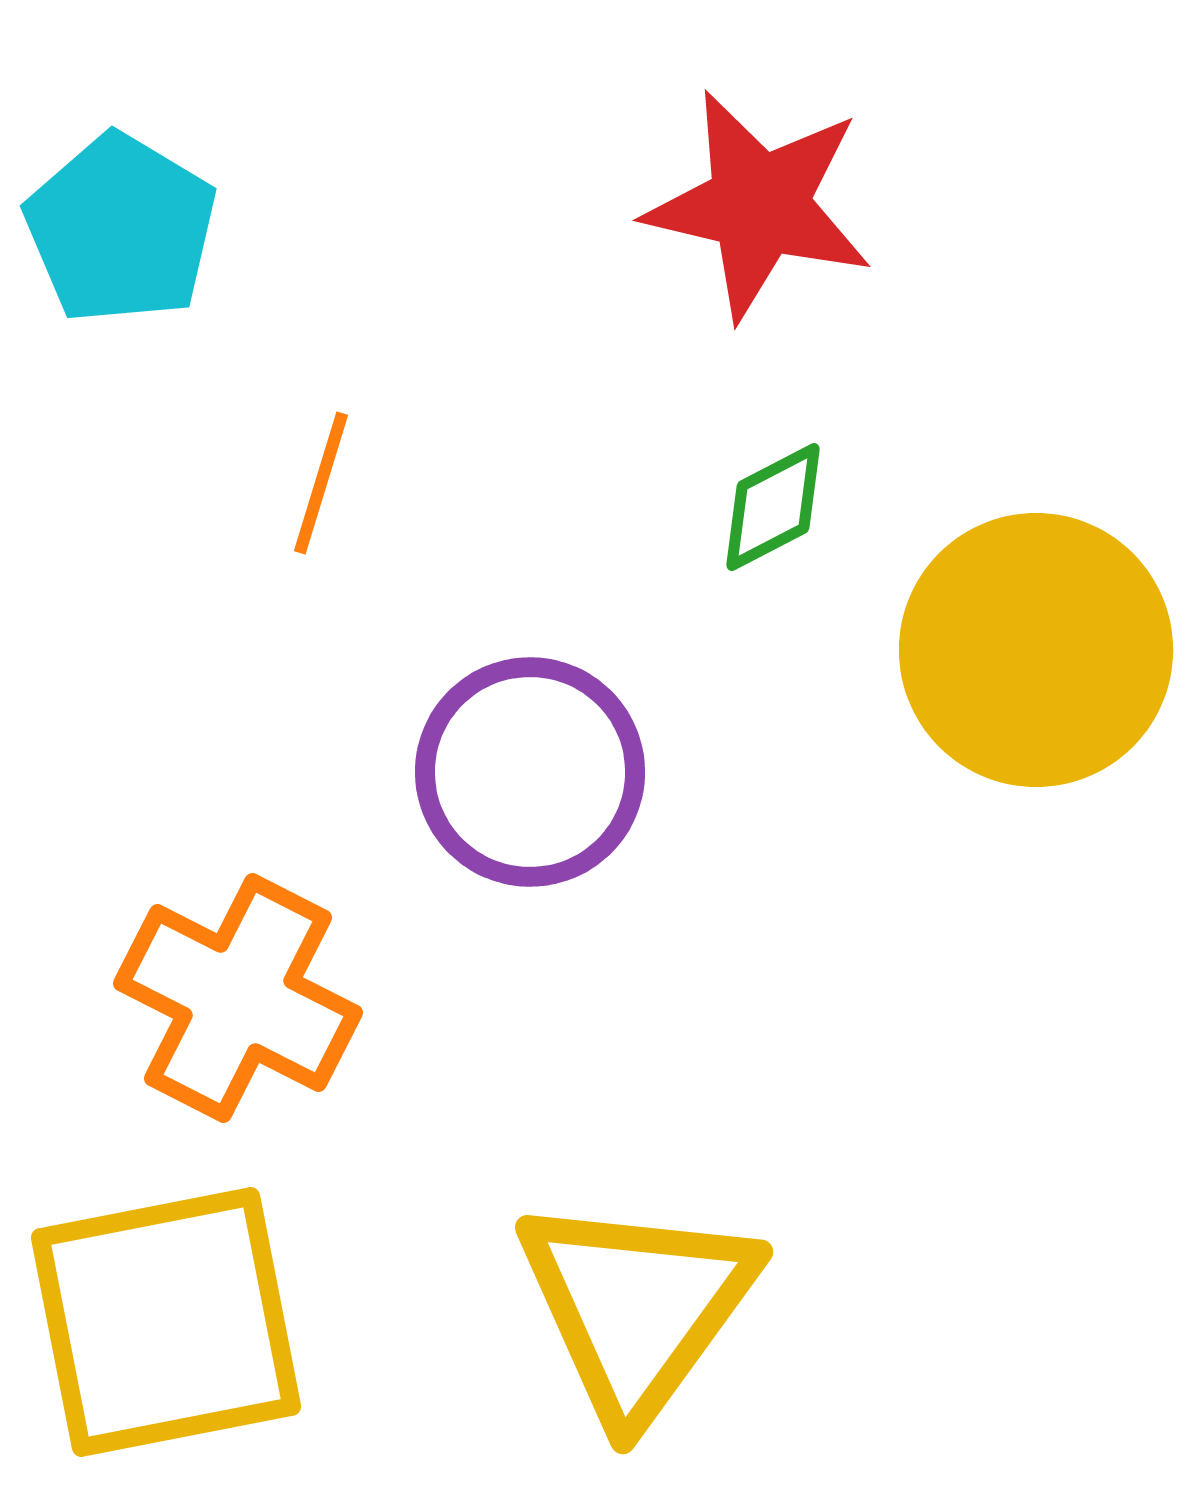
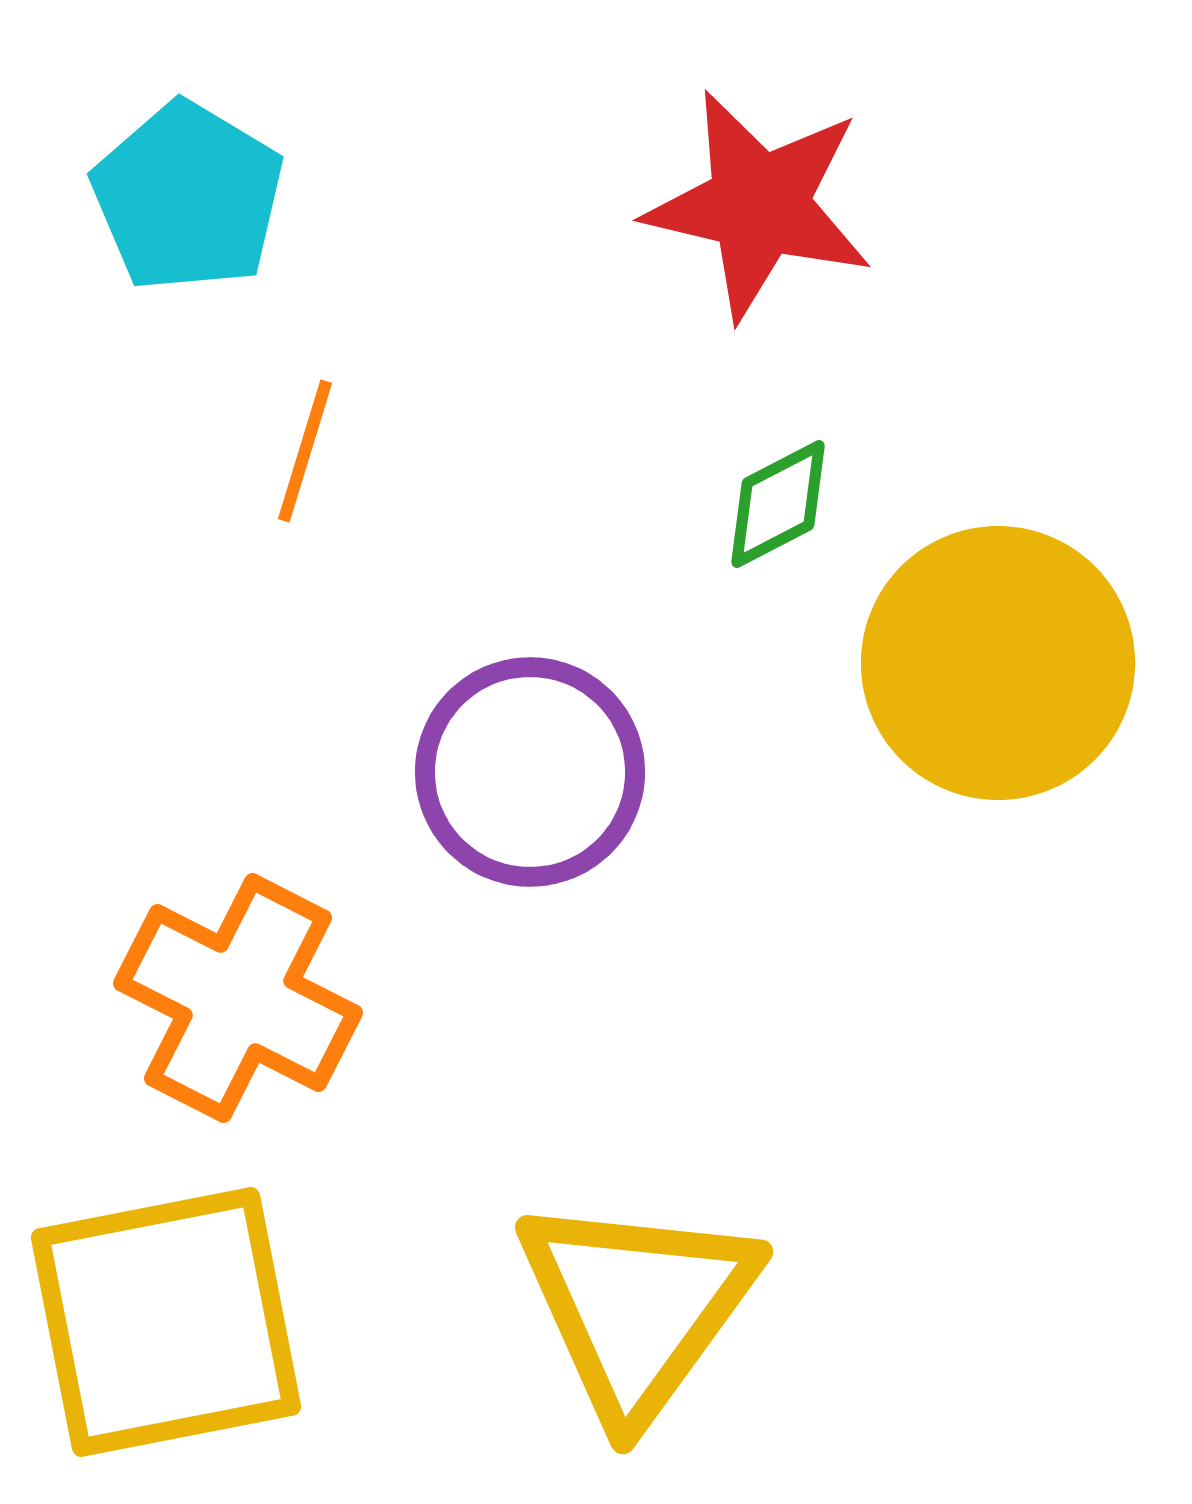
cyan pentagon: moved 67 px right, 32 px up
orange line: moved 16 px left, 32 px up
green diamond: moved 5 px right, 3 px up
yellow circle: moved 38 px left, 13 px down
